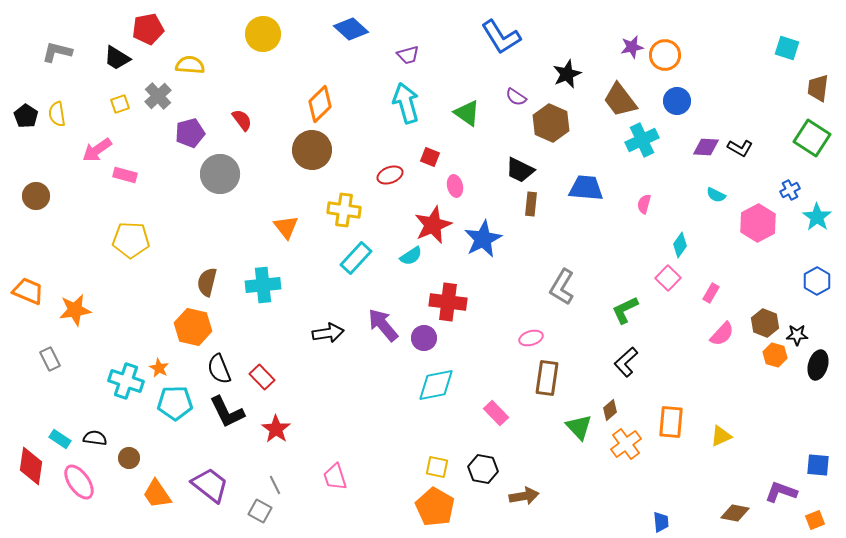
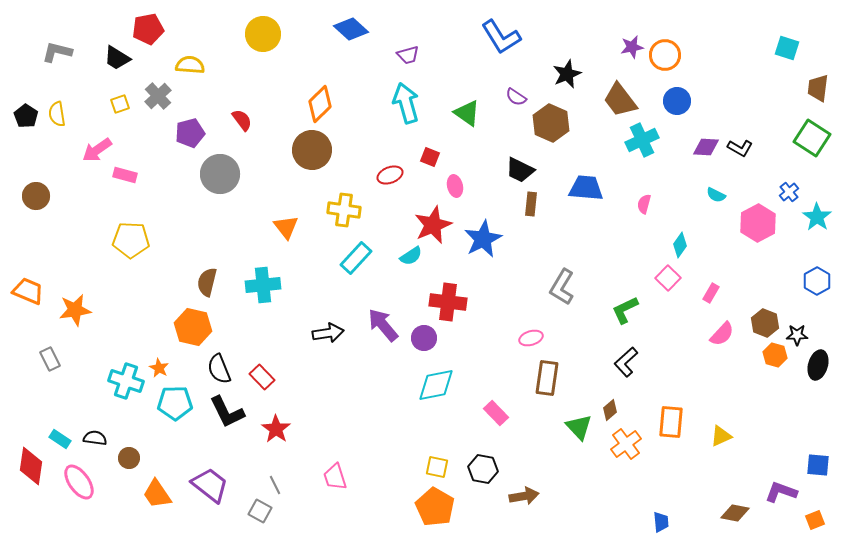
blue cross at (790, 190): moved 1 px left, 2 px down; rotated 12 degrees counterclockwise
